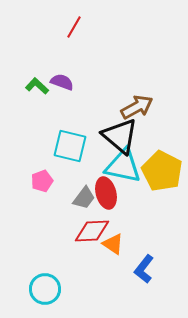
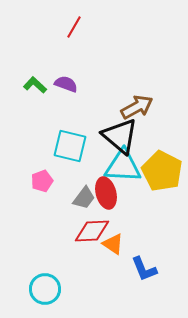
purple semicircle: moved 4 px right, 2 px down
green L-shape: moved 2 px left, 1 px up
cyan triangle: rotated 9 degrees counterclockwise
blue L-shape: rotated 60 degrees counterclockwise
